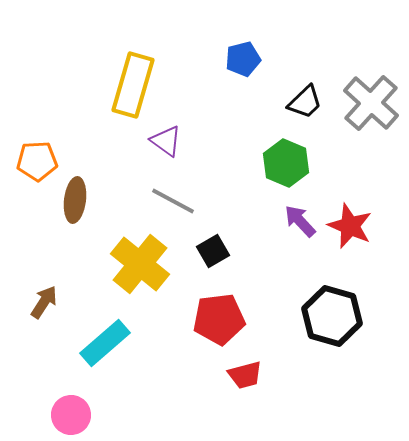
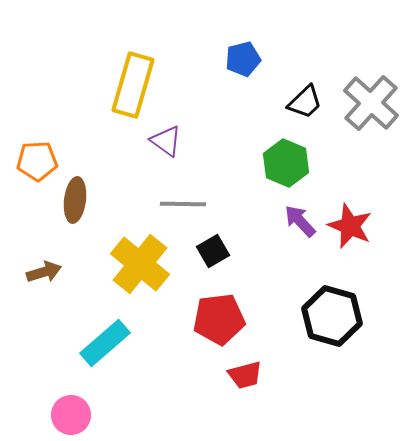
gray line: moved 10 px right, 3 px down; rotated 27 degrees counterclockwise
brown arrow: moved 30 px up; rotated 40 degrees clockwise
